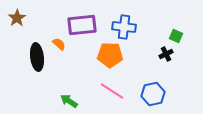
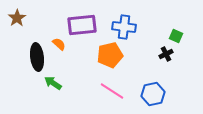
orange pentagon: rotated 15 degrees counterclockwise
green arrow: moved 16 px left, 18 px up
